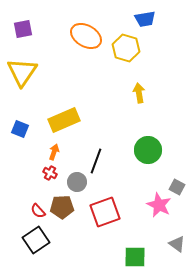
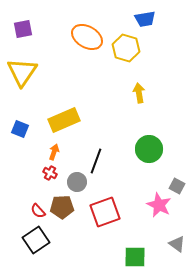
orange ellipse: moved 1 px right, 1 px down
green circle: moved 1 px right, 1 px up
gray square: moved 1 px up
